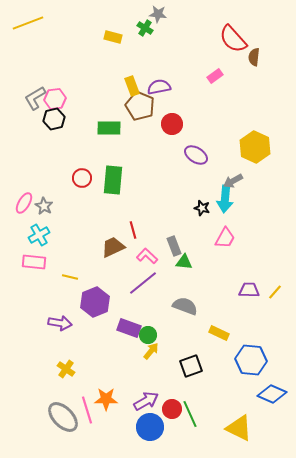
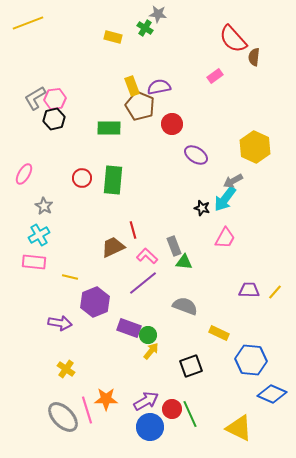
cyan arrow at (225, 199): rotated 32 degrees clockwise
pink ellipse at (24, 203): moved 29 px up
